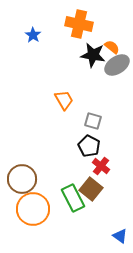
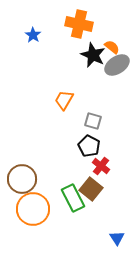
black star: rotated 15 degrees clockwise
orange trapezoid: rotated 120 degrees counterclockwise
blue triangle: moved 3 px left, 2 px down; rotated 21 degrees clockwise
